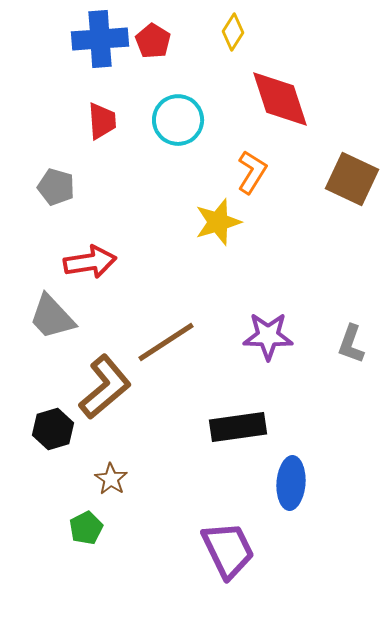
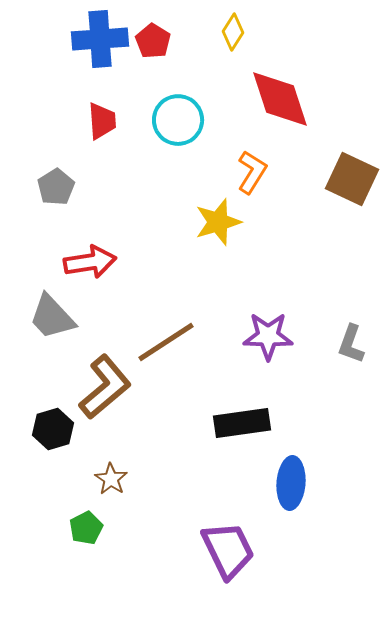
gray pentagon: rotated 24 degrees clockwise
black rectangle: moved 4 px right, 4 px up
